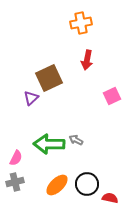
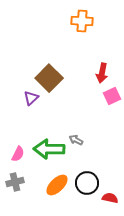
orange cross: moved 1 px right, 2 px up; rotated 15 degrees clockwise
red arrow: moved 15 px right, 13 px down
brown square: rotated 20 degrees counterclockwise
green arrow: moved 5 px down
pink semicircle: moved 2 px right, 4 px up
black circle: moved 1 px up
